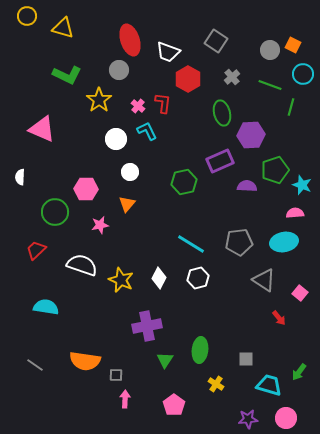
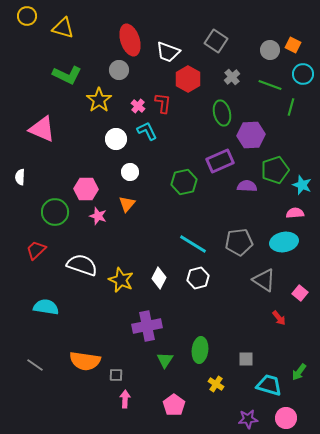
pink star at (100, 225): moved 2 px left, 9 px up; rotated 30 degrees clockwise
cyan line at (191, 244): moved 2 px right
